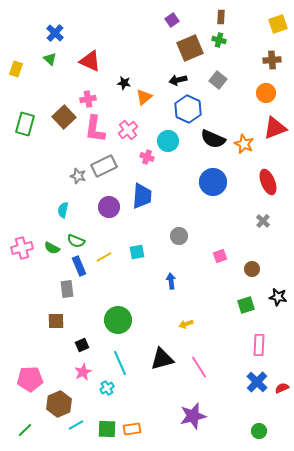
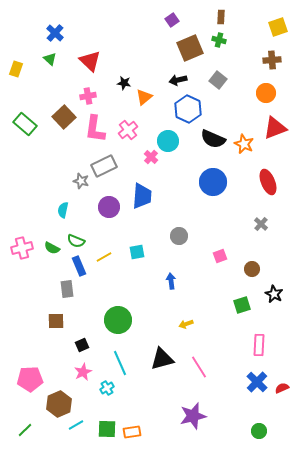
yellow square at (278, 24): moved 3 px down
red triangle at (90, 61): rotated 20 degrees clockwise
pink cross at (88, 99): moved 3 px up
green rectangle at (25, 124): rotated 65 degrees counterclockwise
pink cross at (147, 157): moved 4 px right; rotated 24 degrees clockwise
gray star at (78, 176): moved 3 px right, 5 px down
gray cross at (263, 221): moved 2 px left, 3 px down
black star at (278, 297): moved 4 px left, 3 px up; rotated 18 degrees clockwise
green square at (246, 305): moved 4 px left
orange rectangle at (132, 429): moved 3 px down
